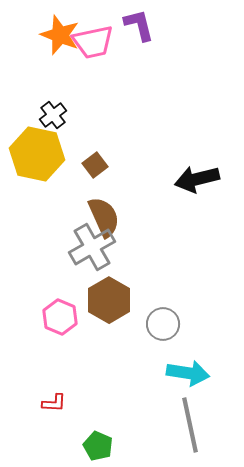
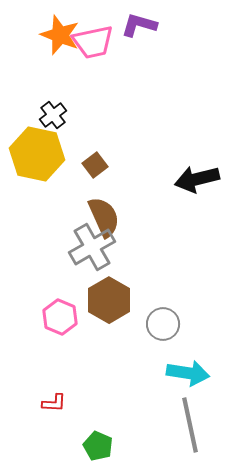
purple L-shape: rotated 60 degrees counterclockwise
